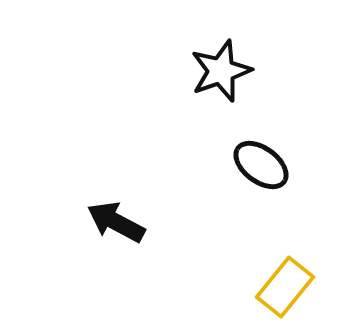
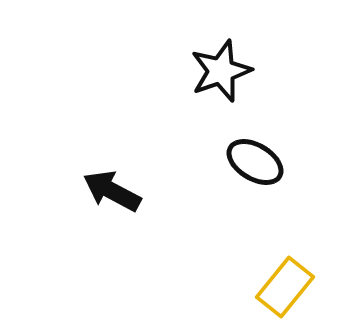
black ellipse: moved 6 px left, 3 px up; rotated 6 degrees counterclockwise
black arrow: moved 4 px left, 31 px up
